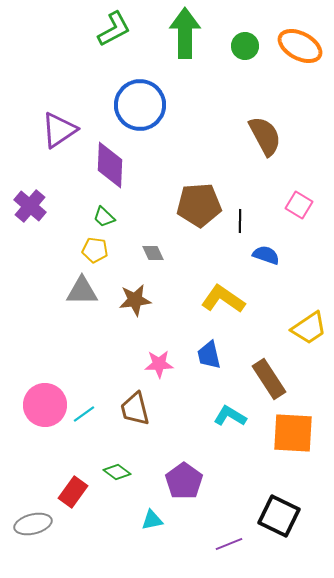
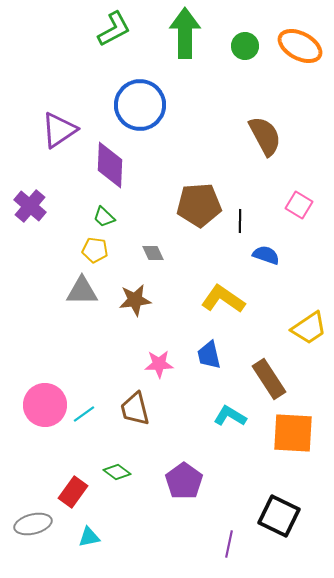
cyan triangle: moved 63 px left, 17 px down
purple line: rotated 56 degrees counterclockwise
